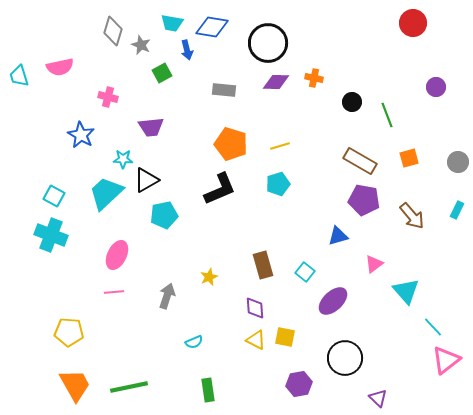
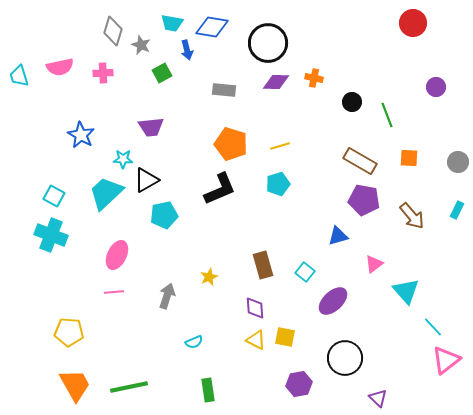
pink cross at (108, 97): moved 5 px left, 24 px up; rotated 18 degrees counterclockwise
orange square at (409, 158): rotated 18 degrees clockwise
